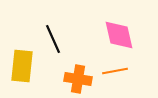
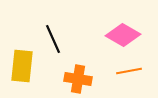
pink diamond: moved 4 px right; rotated 48 degrees counterclockwise
orange line: moved 14 px right
